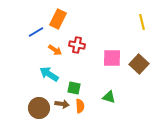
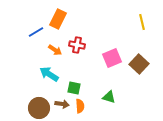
pink square: rotated 24 degrees counterclockwise
